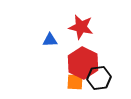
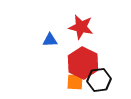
black hexagon: moved 2 px down
